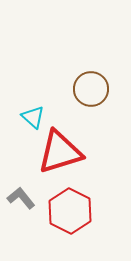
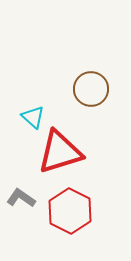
gray L-shape: rotated 16 degrees counterclockwise
